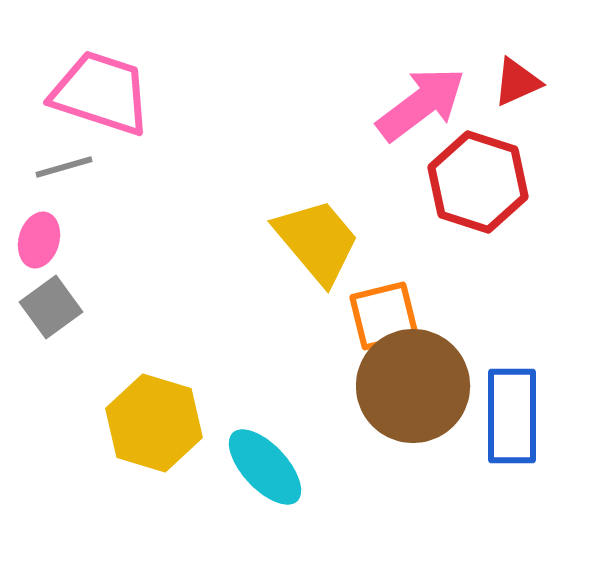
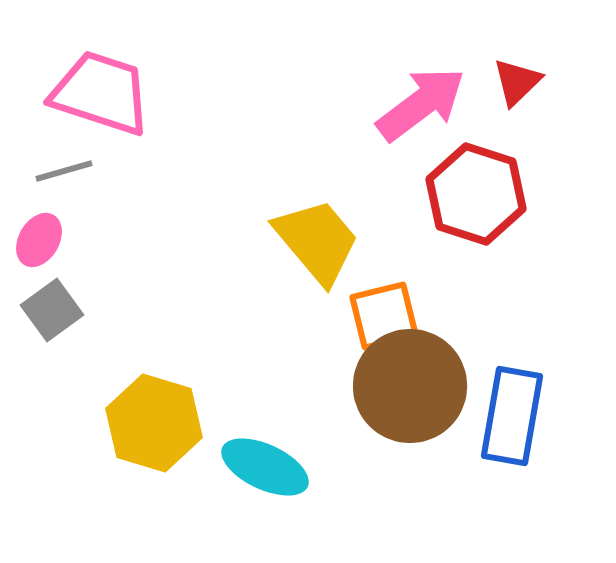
red triangle: rotated 20 degrees counterclockwise
gray line: moved 4 px down
red hexagon: moved 2 px left, 12 px down
pink ellipse: rotated 14 degrees clockwise
gray square: moved 1 px right, 3 px down
brown circle: moved 3 px left
blue rectangle: rotated 10 degrees clockwise
cyan ellipse: rotated 22 degrees counterclockwise
